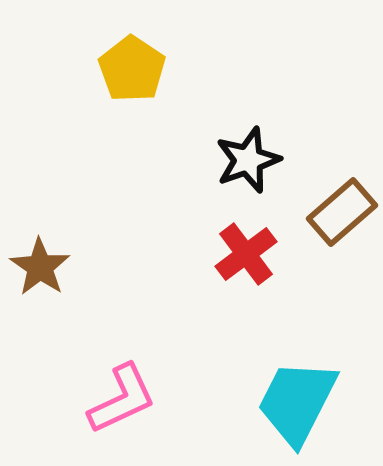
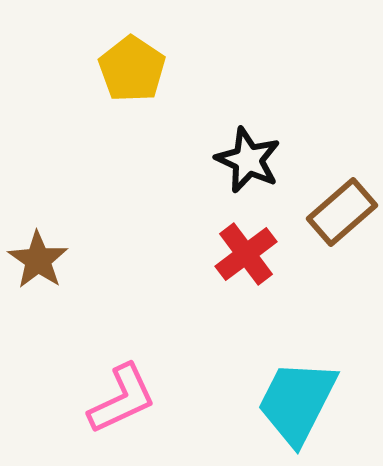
black star: rotated 28 degrees counterclockwise
brown star: moved 2 px left, 7 px up
